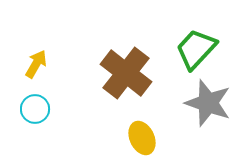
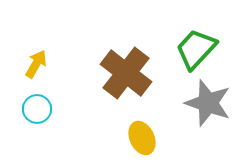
cyan circle: moved 2 px right
